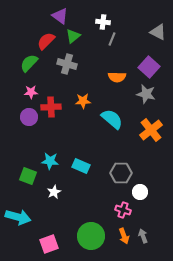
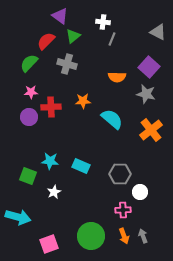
gray hexagon: moved 1 px left, 1 px down
pink cross: rotated 21 degrees counterclockwise
